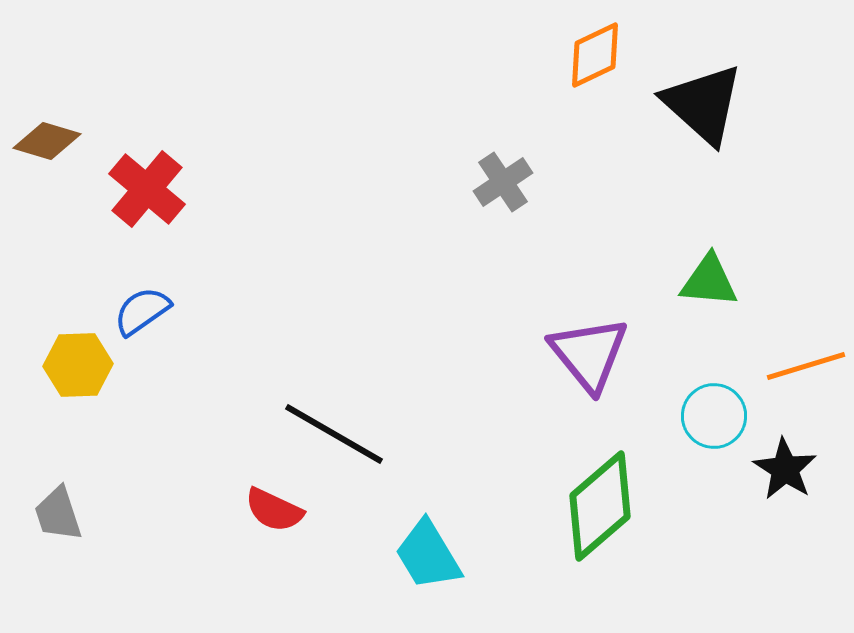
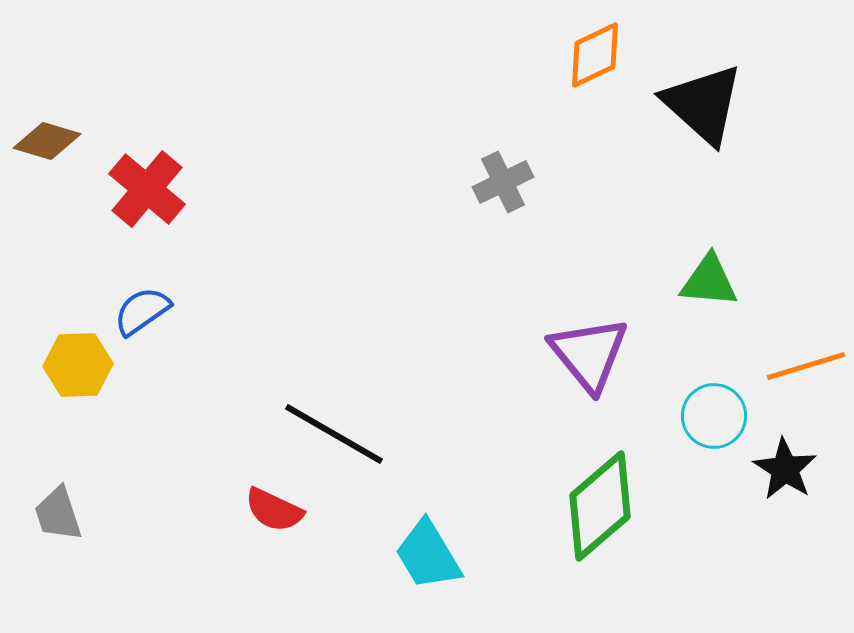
gray cross: rotated 8 degrees clockwise
